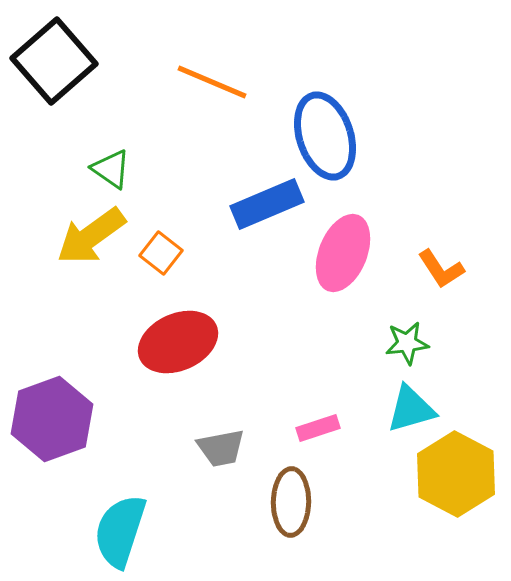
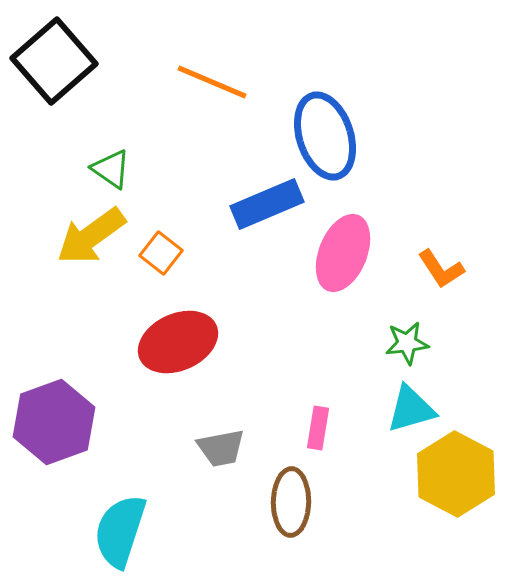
purple hexagon: moved 2 px right, 3 px down
pink rectangle: rotated 63 degrees counterclockwise
